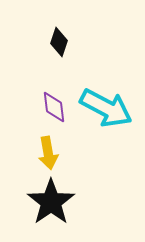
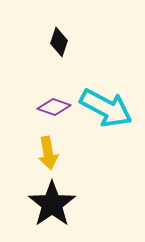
purple diamond: rotated 64 degrees counterclockwise
black star: moved 1 px right, 2 px down
